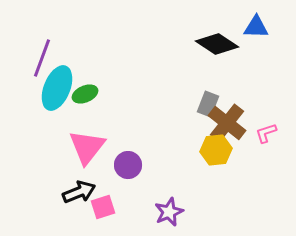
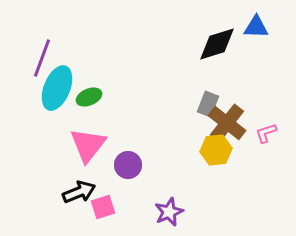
black diamond: rotated 51 degrees counterclockwise
green ellipse: moved 4 px right, 3 px down
pink triangle: moved 1 px right, 2 px up
